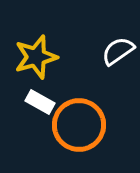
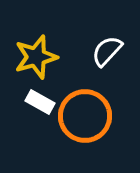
white semicircle: moved 11 px left; rotated 12 degrees counterclockwise
orange circle: moved 6 px right, 9 px up
